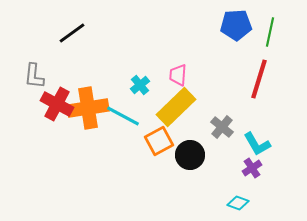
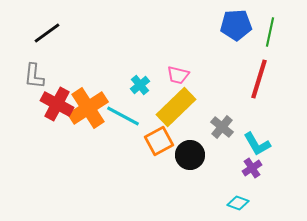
black line: moved 25 px left
pink trapezoid: rotated 80 degrees counterclockwise
orange cross: rotated 24 degrees counterclockwise
